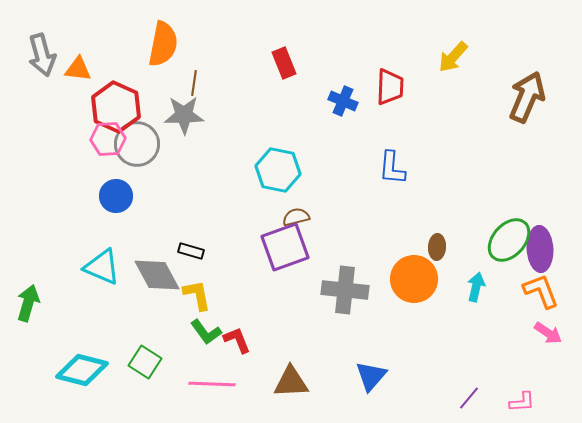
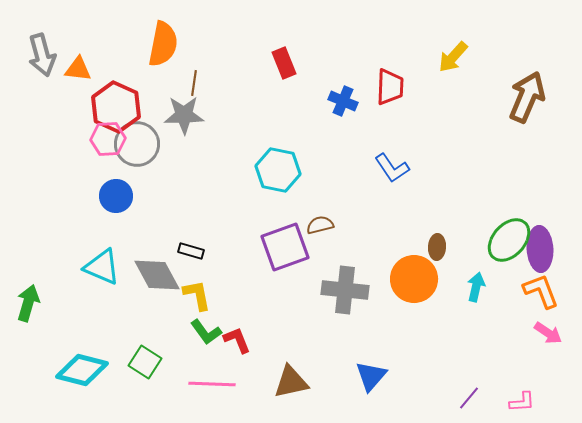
blue L-shape: rotated 39 degrees counterclockwise
brown semicircle: moved 24 px right, 8 px down
brown triangle: rotated 9 degrees counterclockwise
